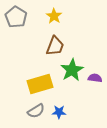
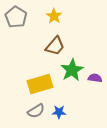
brown trapezoid: rotated 20 degrees clockwise
